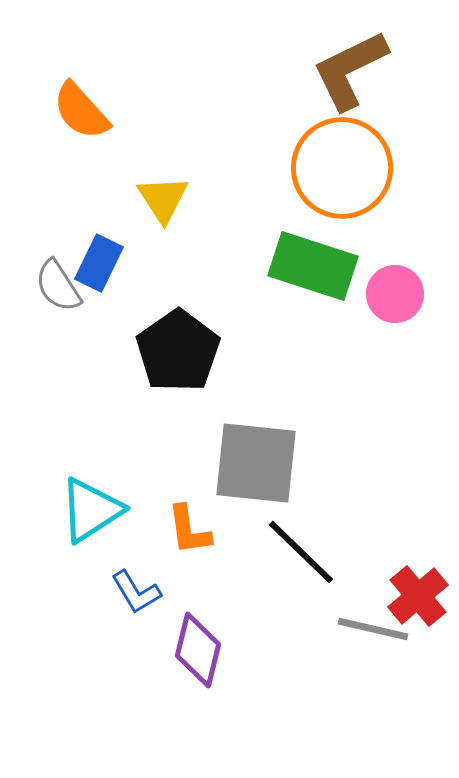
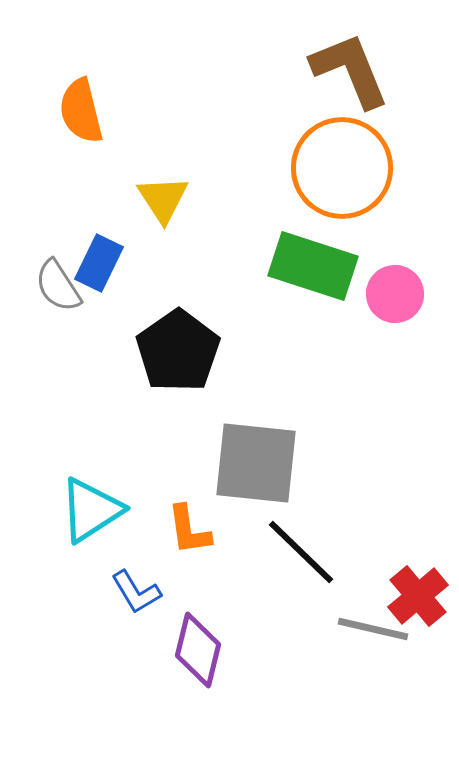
brown L-shape: rotated 94 degrees clockwise
orange semicircle: rotated 28 degrees clockwise
